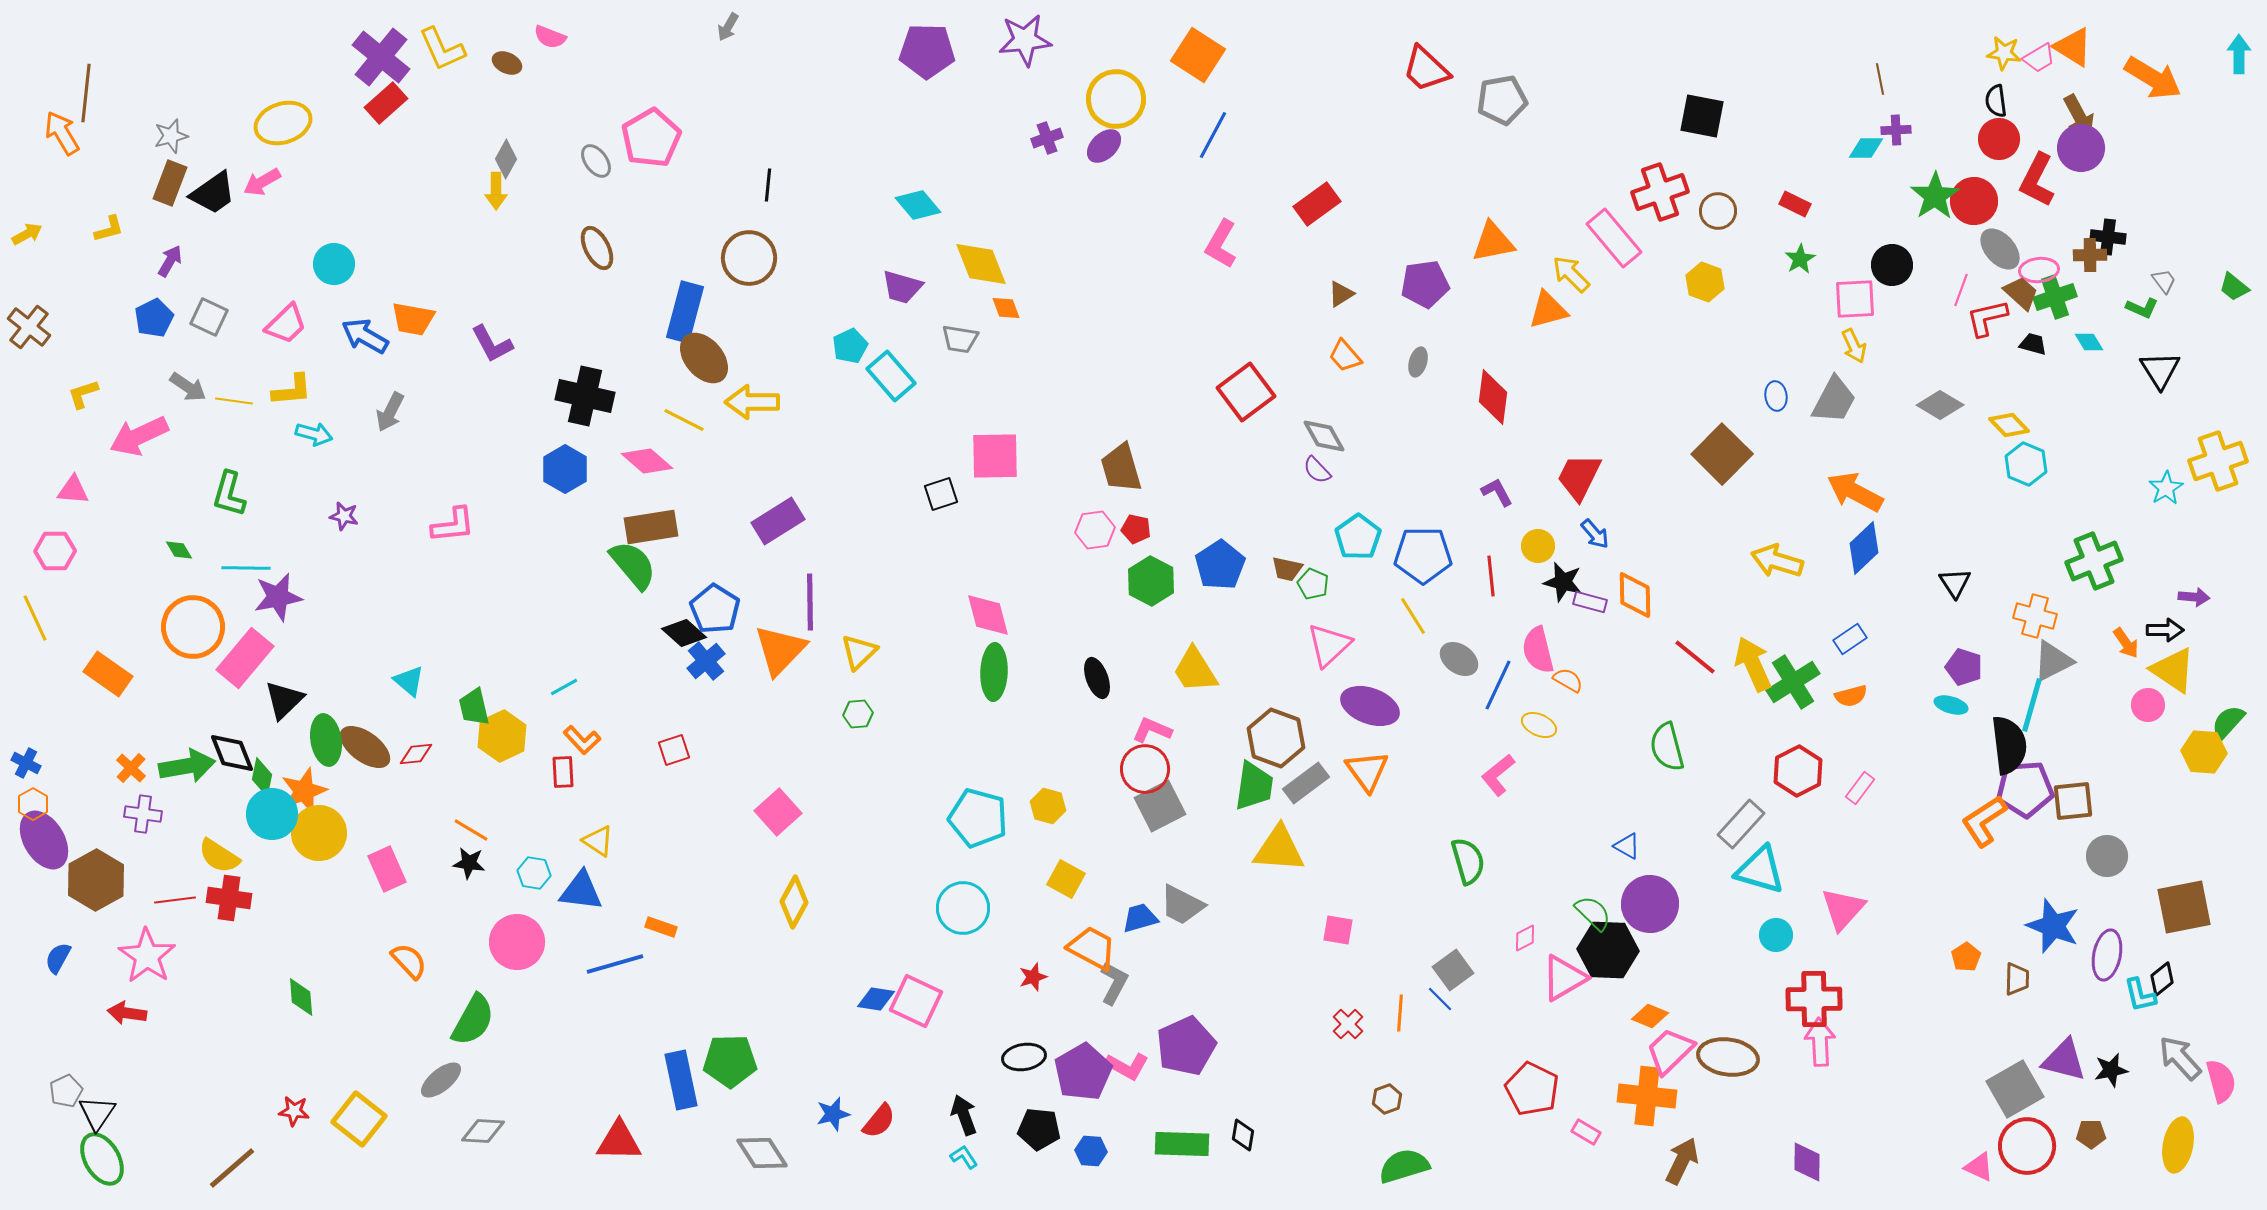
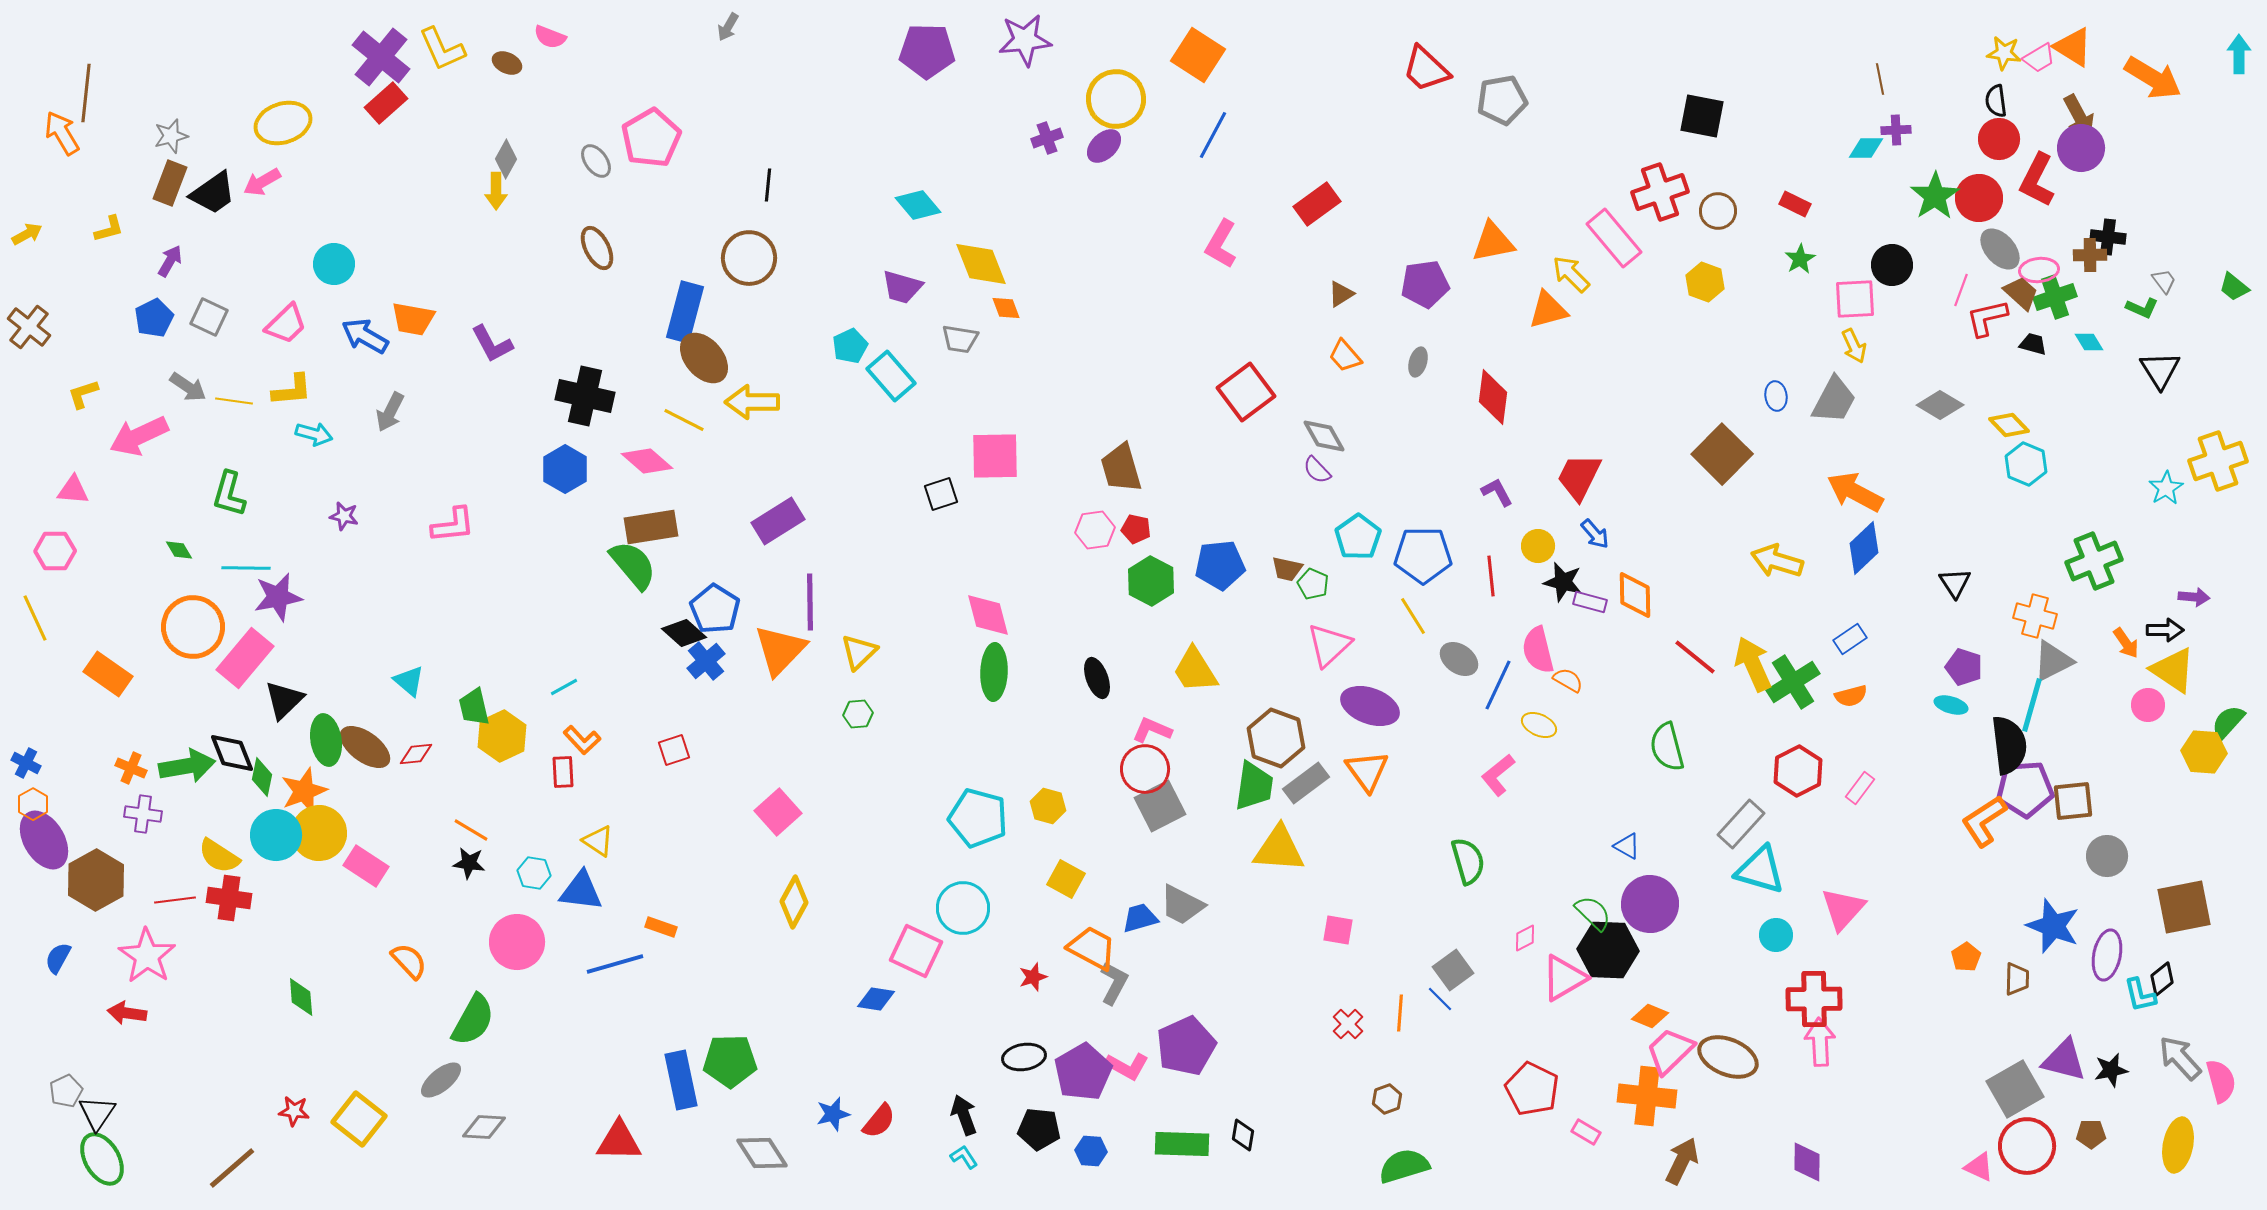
red circle at (1974, 201): moved 5 px right, 3 px up
blue pentagon at (1220, 565): rotated 27 degrees clockwise
orange cross at (131, 768): rotated 20 degrees counterclockwise
cyan circle at (272, 814): moved 4 px right, 21 px down
pink rectangle at (387, 869): moved 21 px left, 3 px up; rotated 33 degrees counterclockwise
pink square at (916, 1001): moved 50 px up
brown ellipse at (1728, 1057): rotated 14 degrees clockwise
gray diamond at (483, 1131): moved 1 px right, 4 px up
